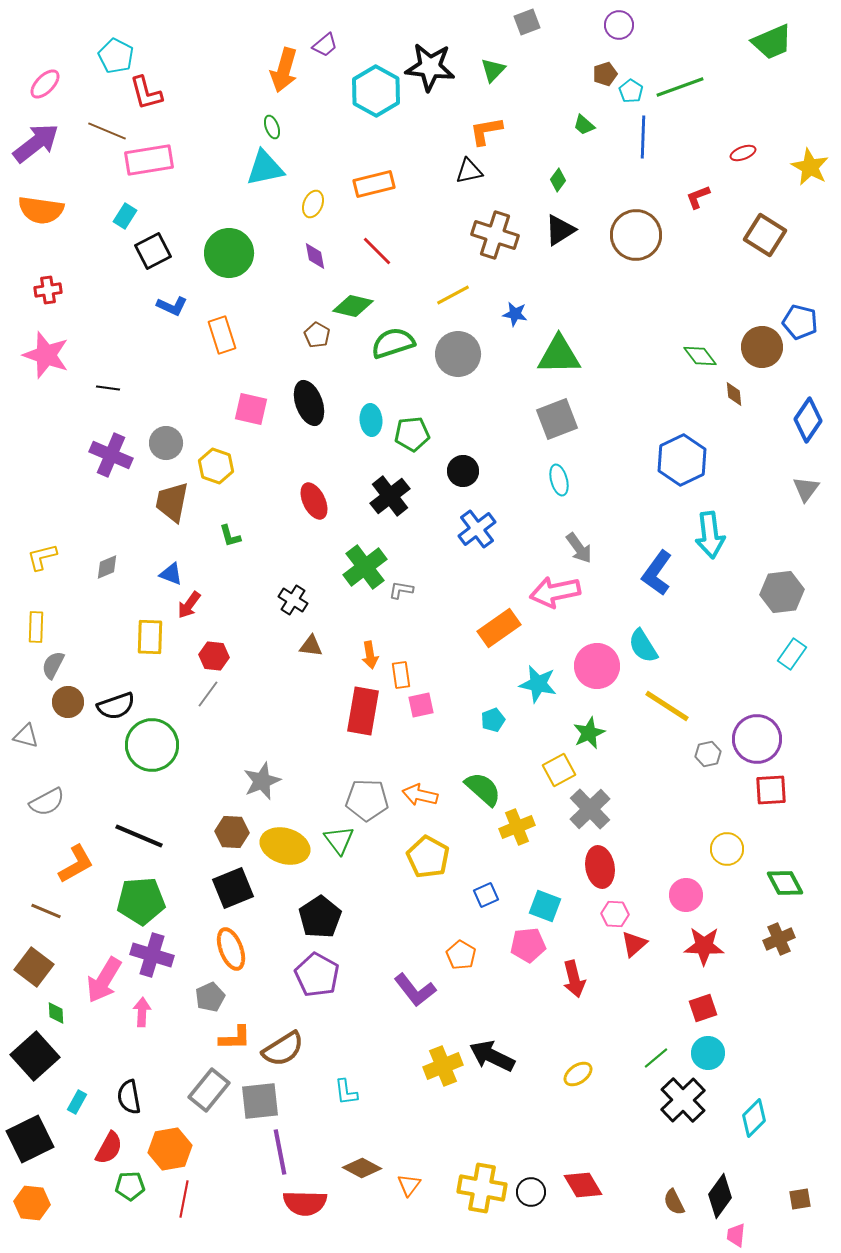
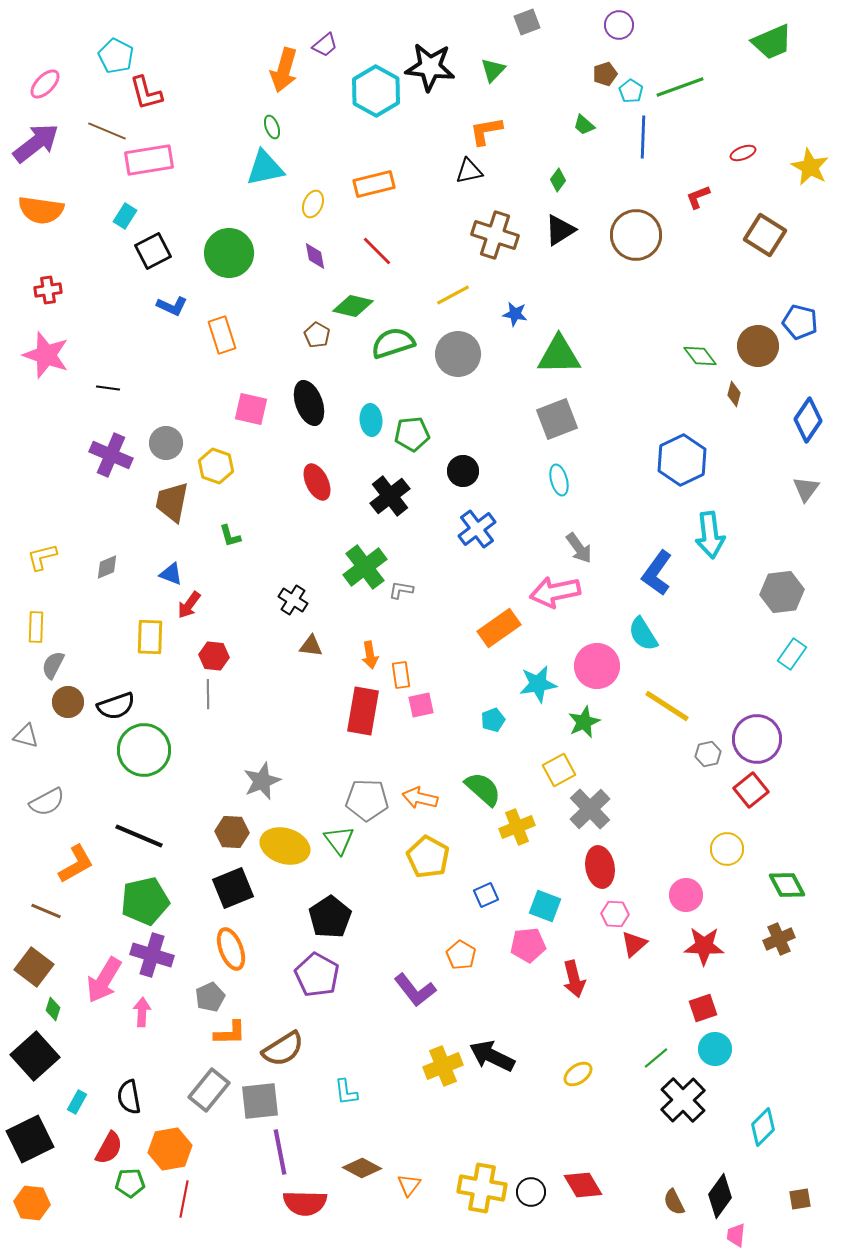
brown circle at (762, 347): moved 4 px left, 1 px up
brown diamond at (734, 394): rotated 20 degrees clockwise
red ellipse at (314, 501): moved 3 px right, 19 px up
cyan semicircle at (643, 646): moved 12 px up
cyan star at (538, 684): rotated 21 degrees counterclockwise
gray line at (208, 694): rotated 36 degrees counterclockwise
green star at (589, 733): moved 5 px left, 11 px up
green circle at (152, 745): moved 8 px left, 5 px down
red square at (771, 790): moved 20 px left; rotated 36 degrees counterclockwise
orange arrow at (420, 795): moved 3 px down
green diamond at (785, 883): moved 2 px right, 2 px down
green pentagon at (141, 901): moved 4 px right; rotated 9 degrees counterclockwise
black pentagon at (320, 917): moved 10 px right
green diamond at (56, 1013): moved 3 px left, 4 px up; rotated 20 degrees clockwise
orange L-shape at (235, 1038): moved 5 px left, 5 px up
cyan circle at (708, 1053): moved 7 px right, 4 px up
cyan diamond at (754, 1118): moved 9 px right, 9 px down
green pentagon at (130, 1186): moved 3 px up
